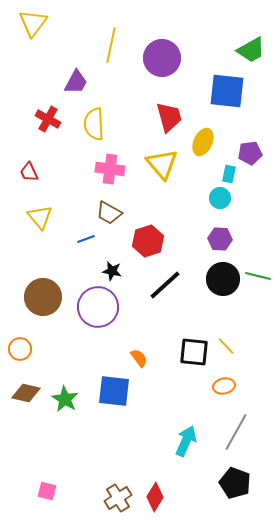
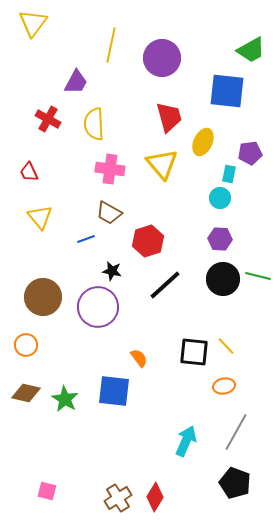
orange circle at (20, 349): moved 6 px right, 4 px up
